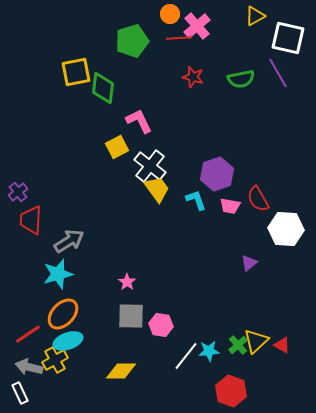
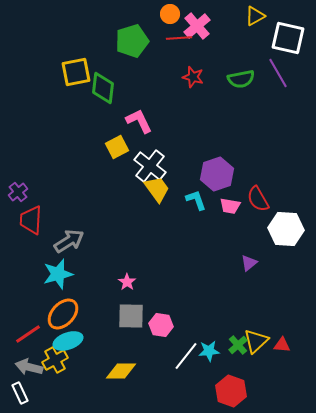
red triangle at (282, 345): rotated 24 degrees counterclockwise
